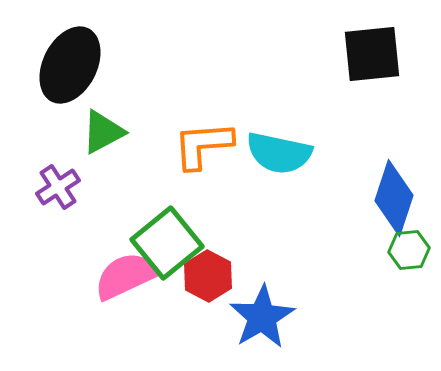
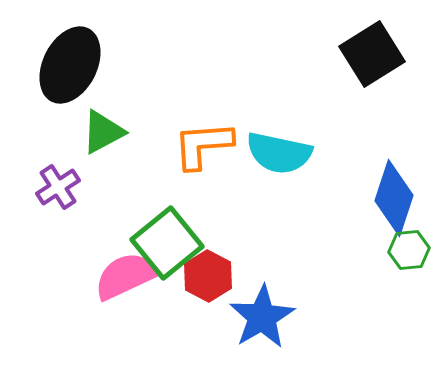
black square: rotated 26 degrees counterclockwise
